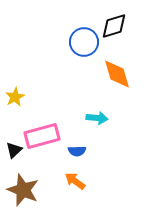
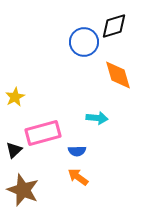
orange diamond: moved 1 px right, 1 px down
pink rectangle: moved 1 px right, 3 px up
orange arrow: moved 3 px right, 4 px up
